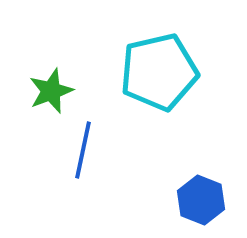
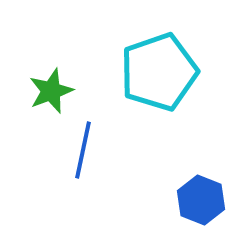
cyan pentagon: rotated 6 degrees counterclockwise
